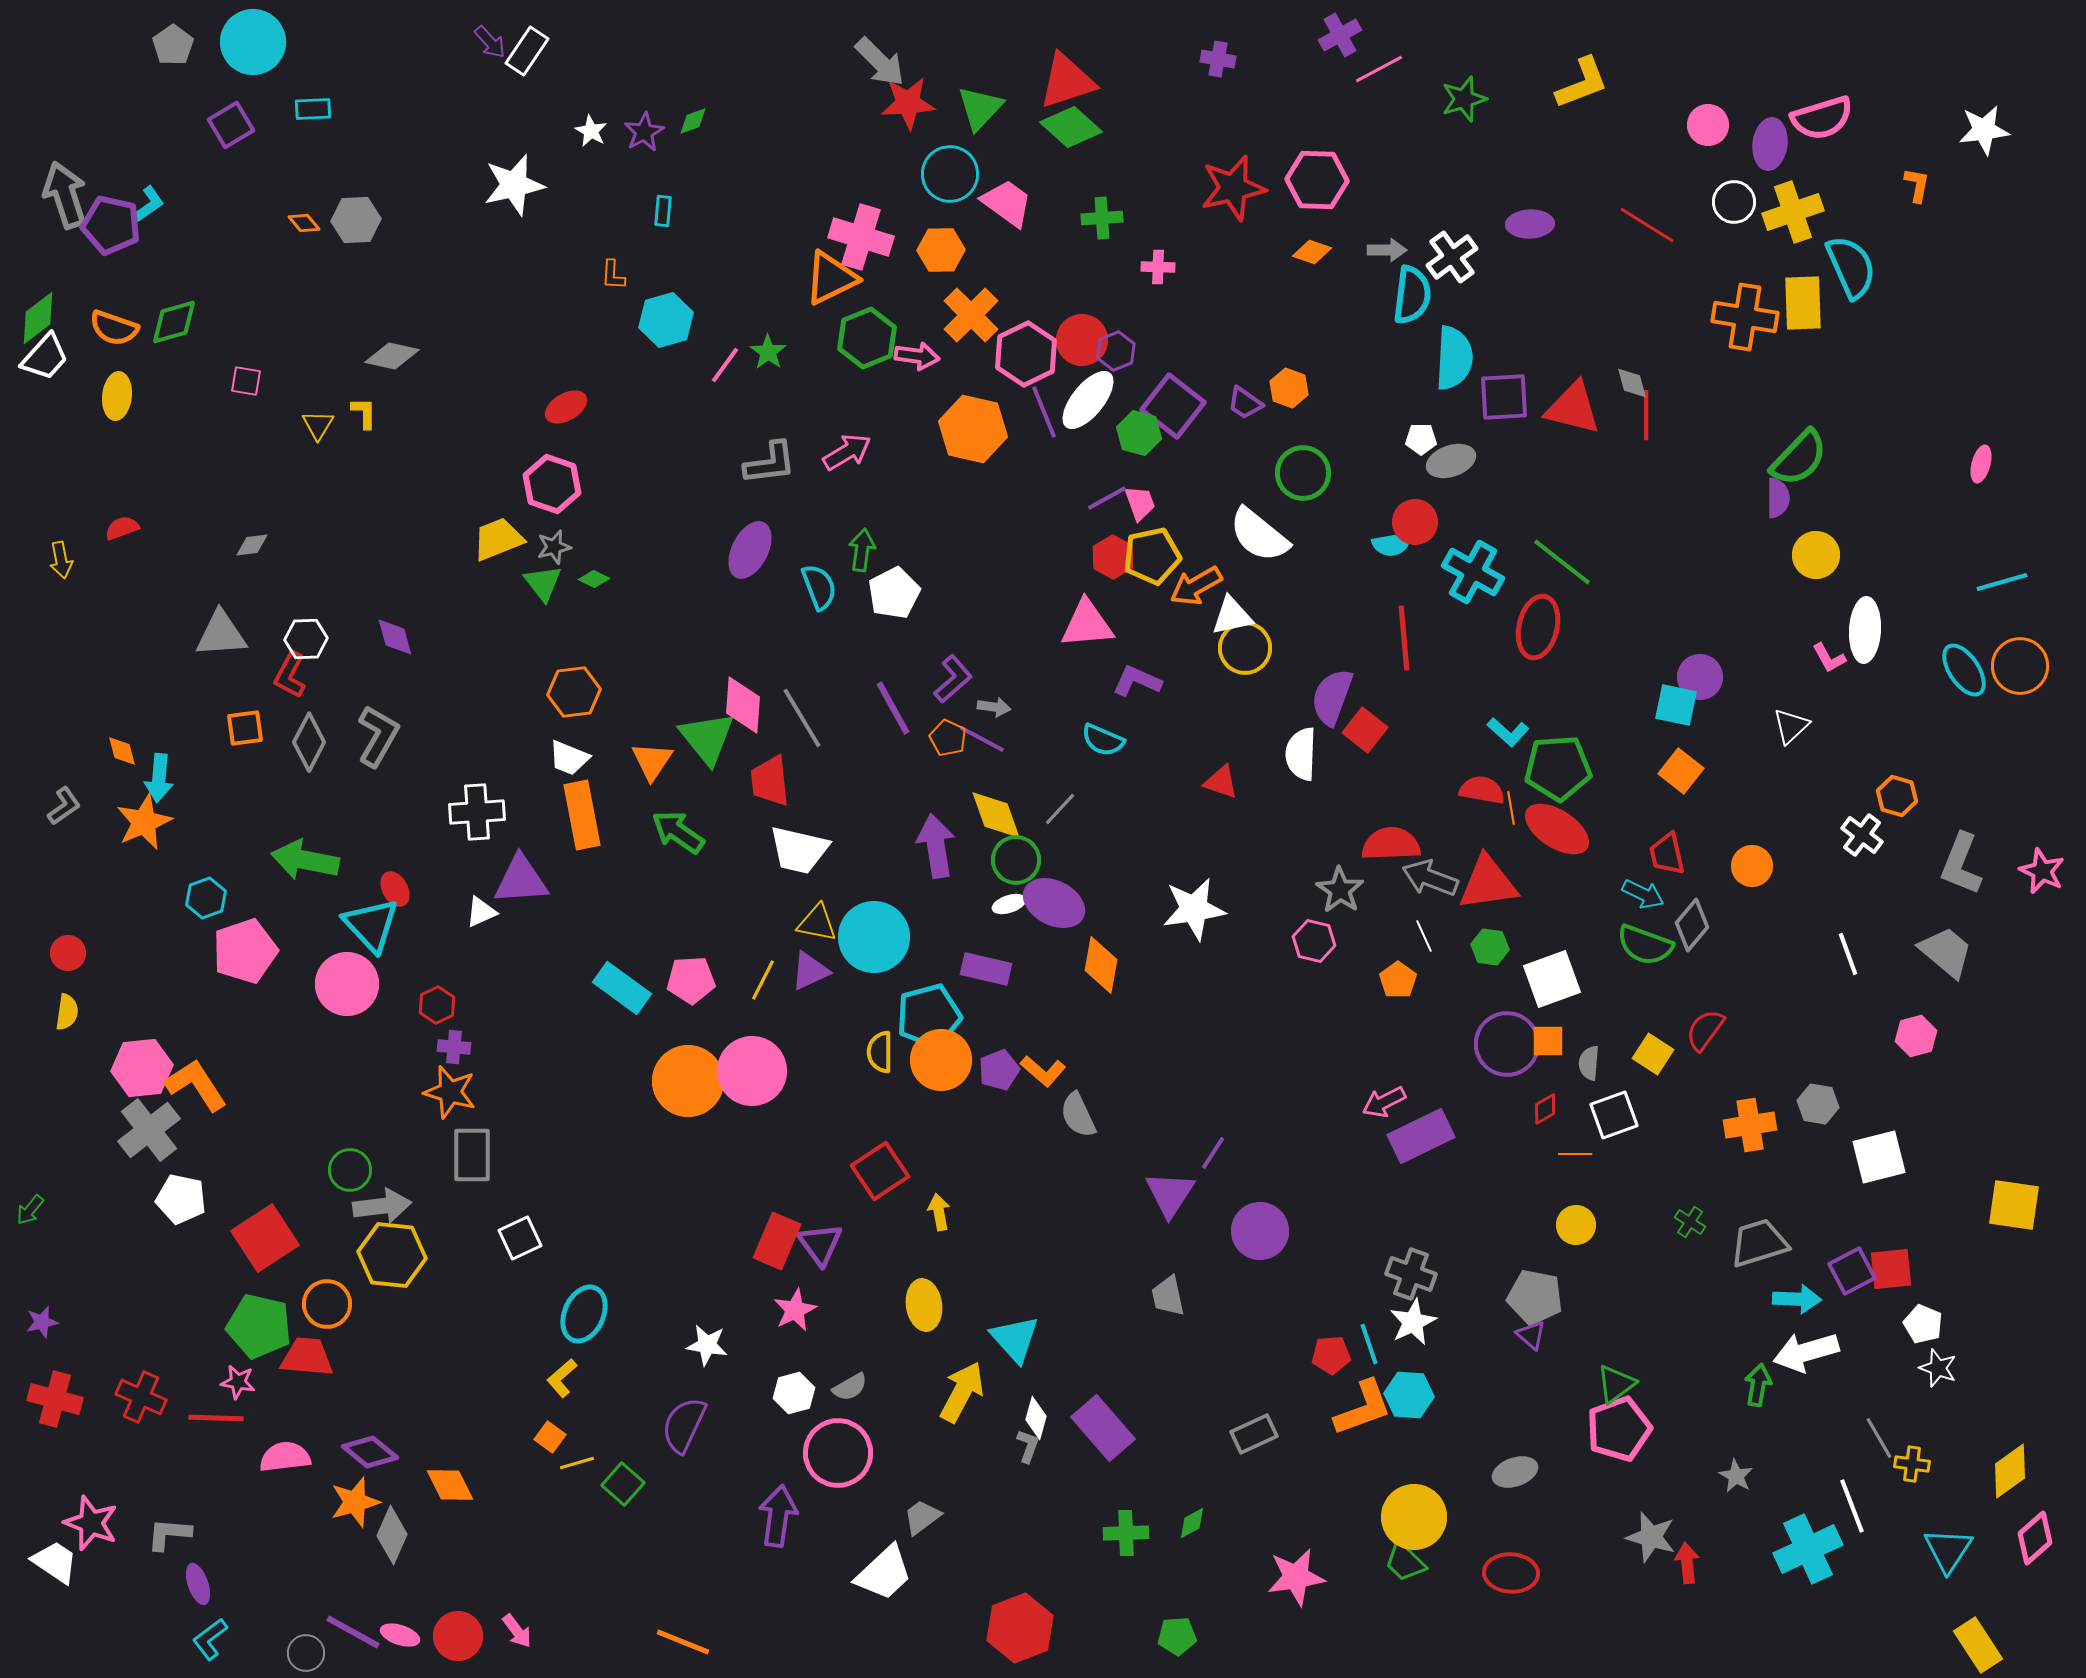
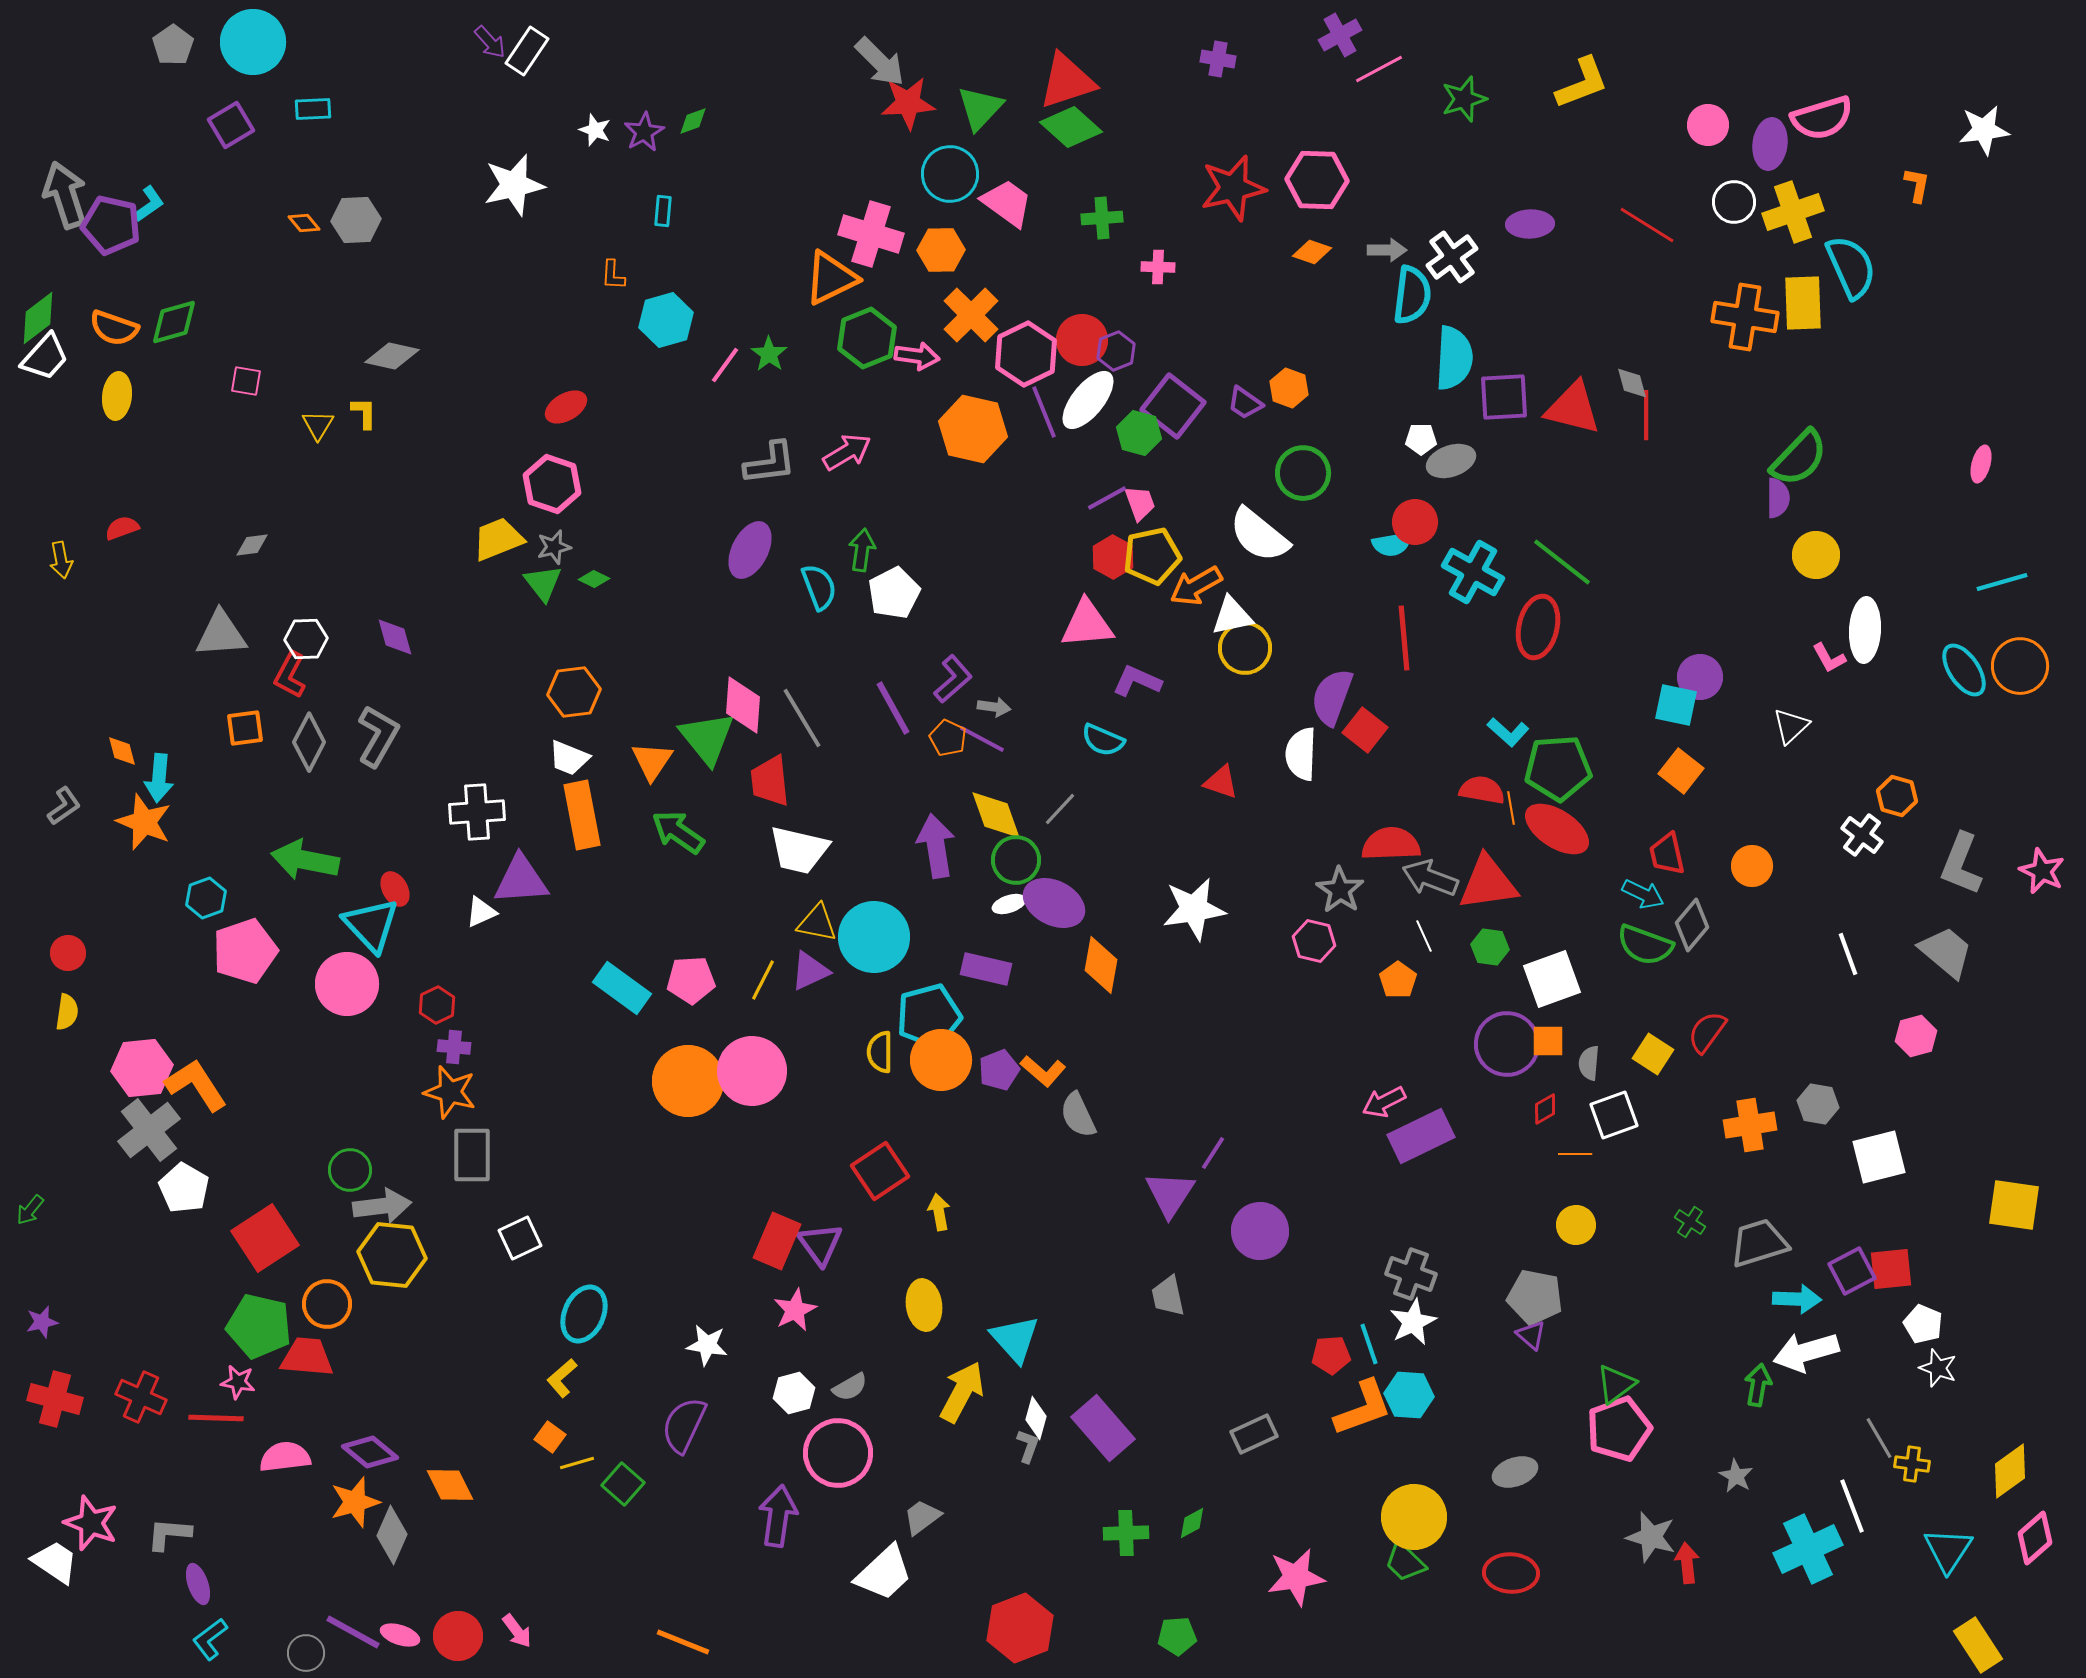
white star at (591, 131): moved 4 px right, 1 px up; rotated 8 degrees counterclockwise
pink cross at (861, 237): moved 10 px right, 3 px up
green star at (768, 352): moved 1 px right, 2 px down
orange star at (144, 822): rotated 26 degrees counterclockwise
red semicircle at (1705, 1030): moved 2 px right, 2 px down
white pentagon at (181, 1199): moved 3 px right, 11 px up; rotated 18 degrees clockwise
